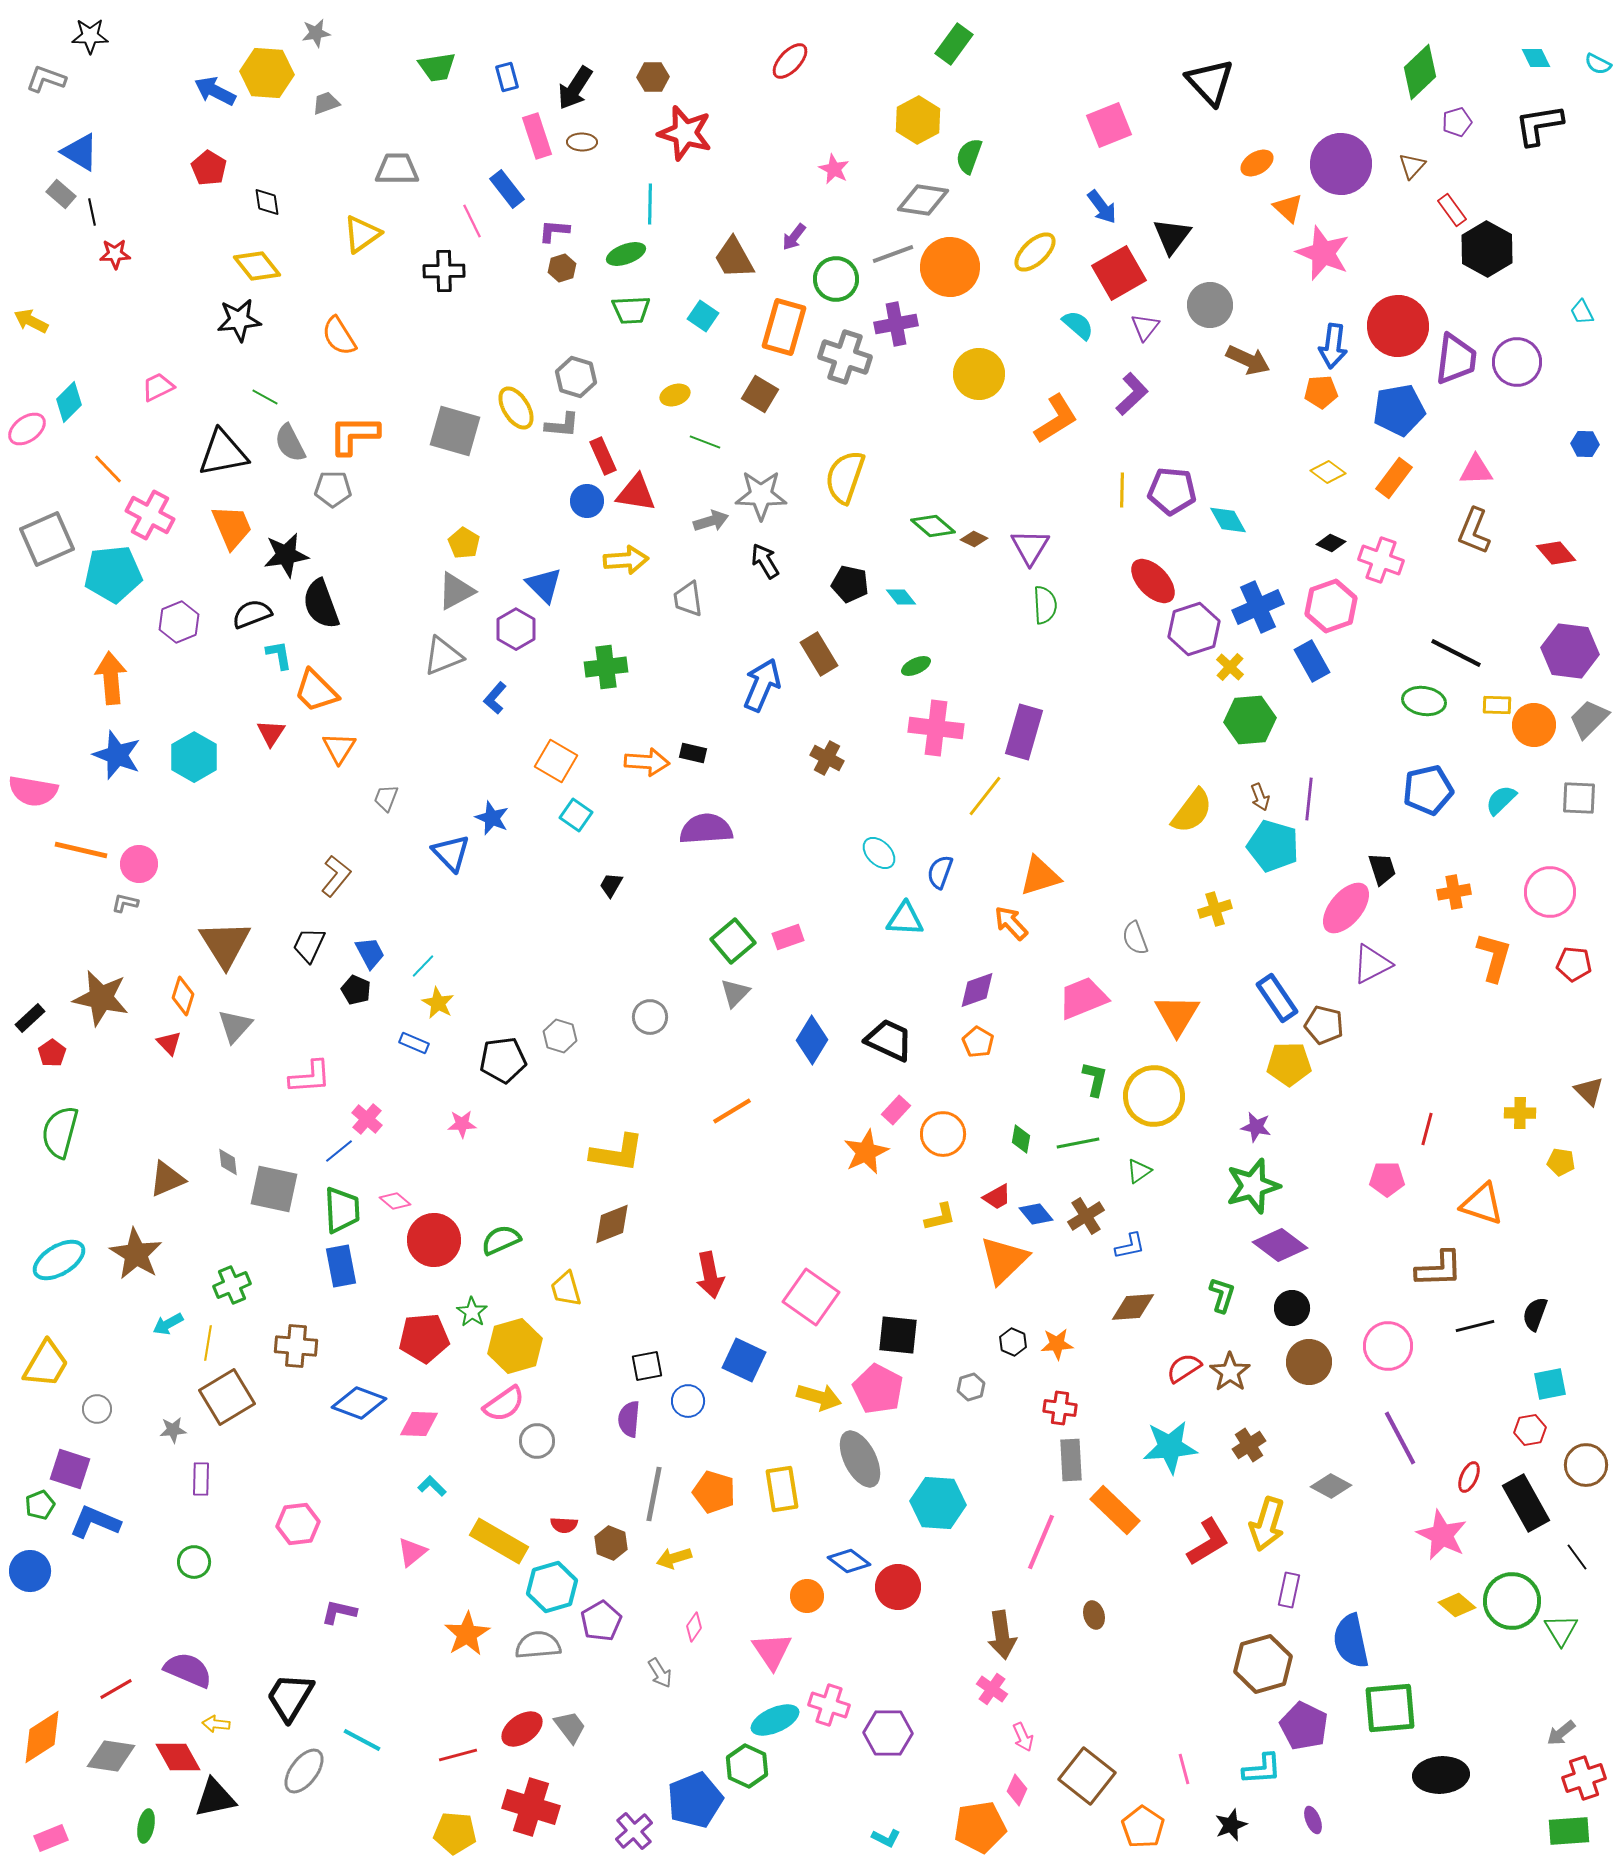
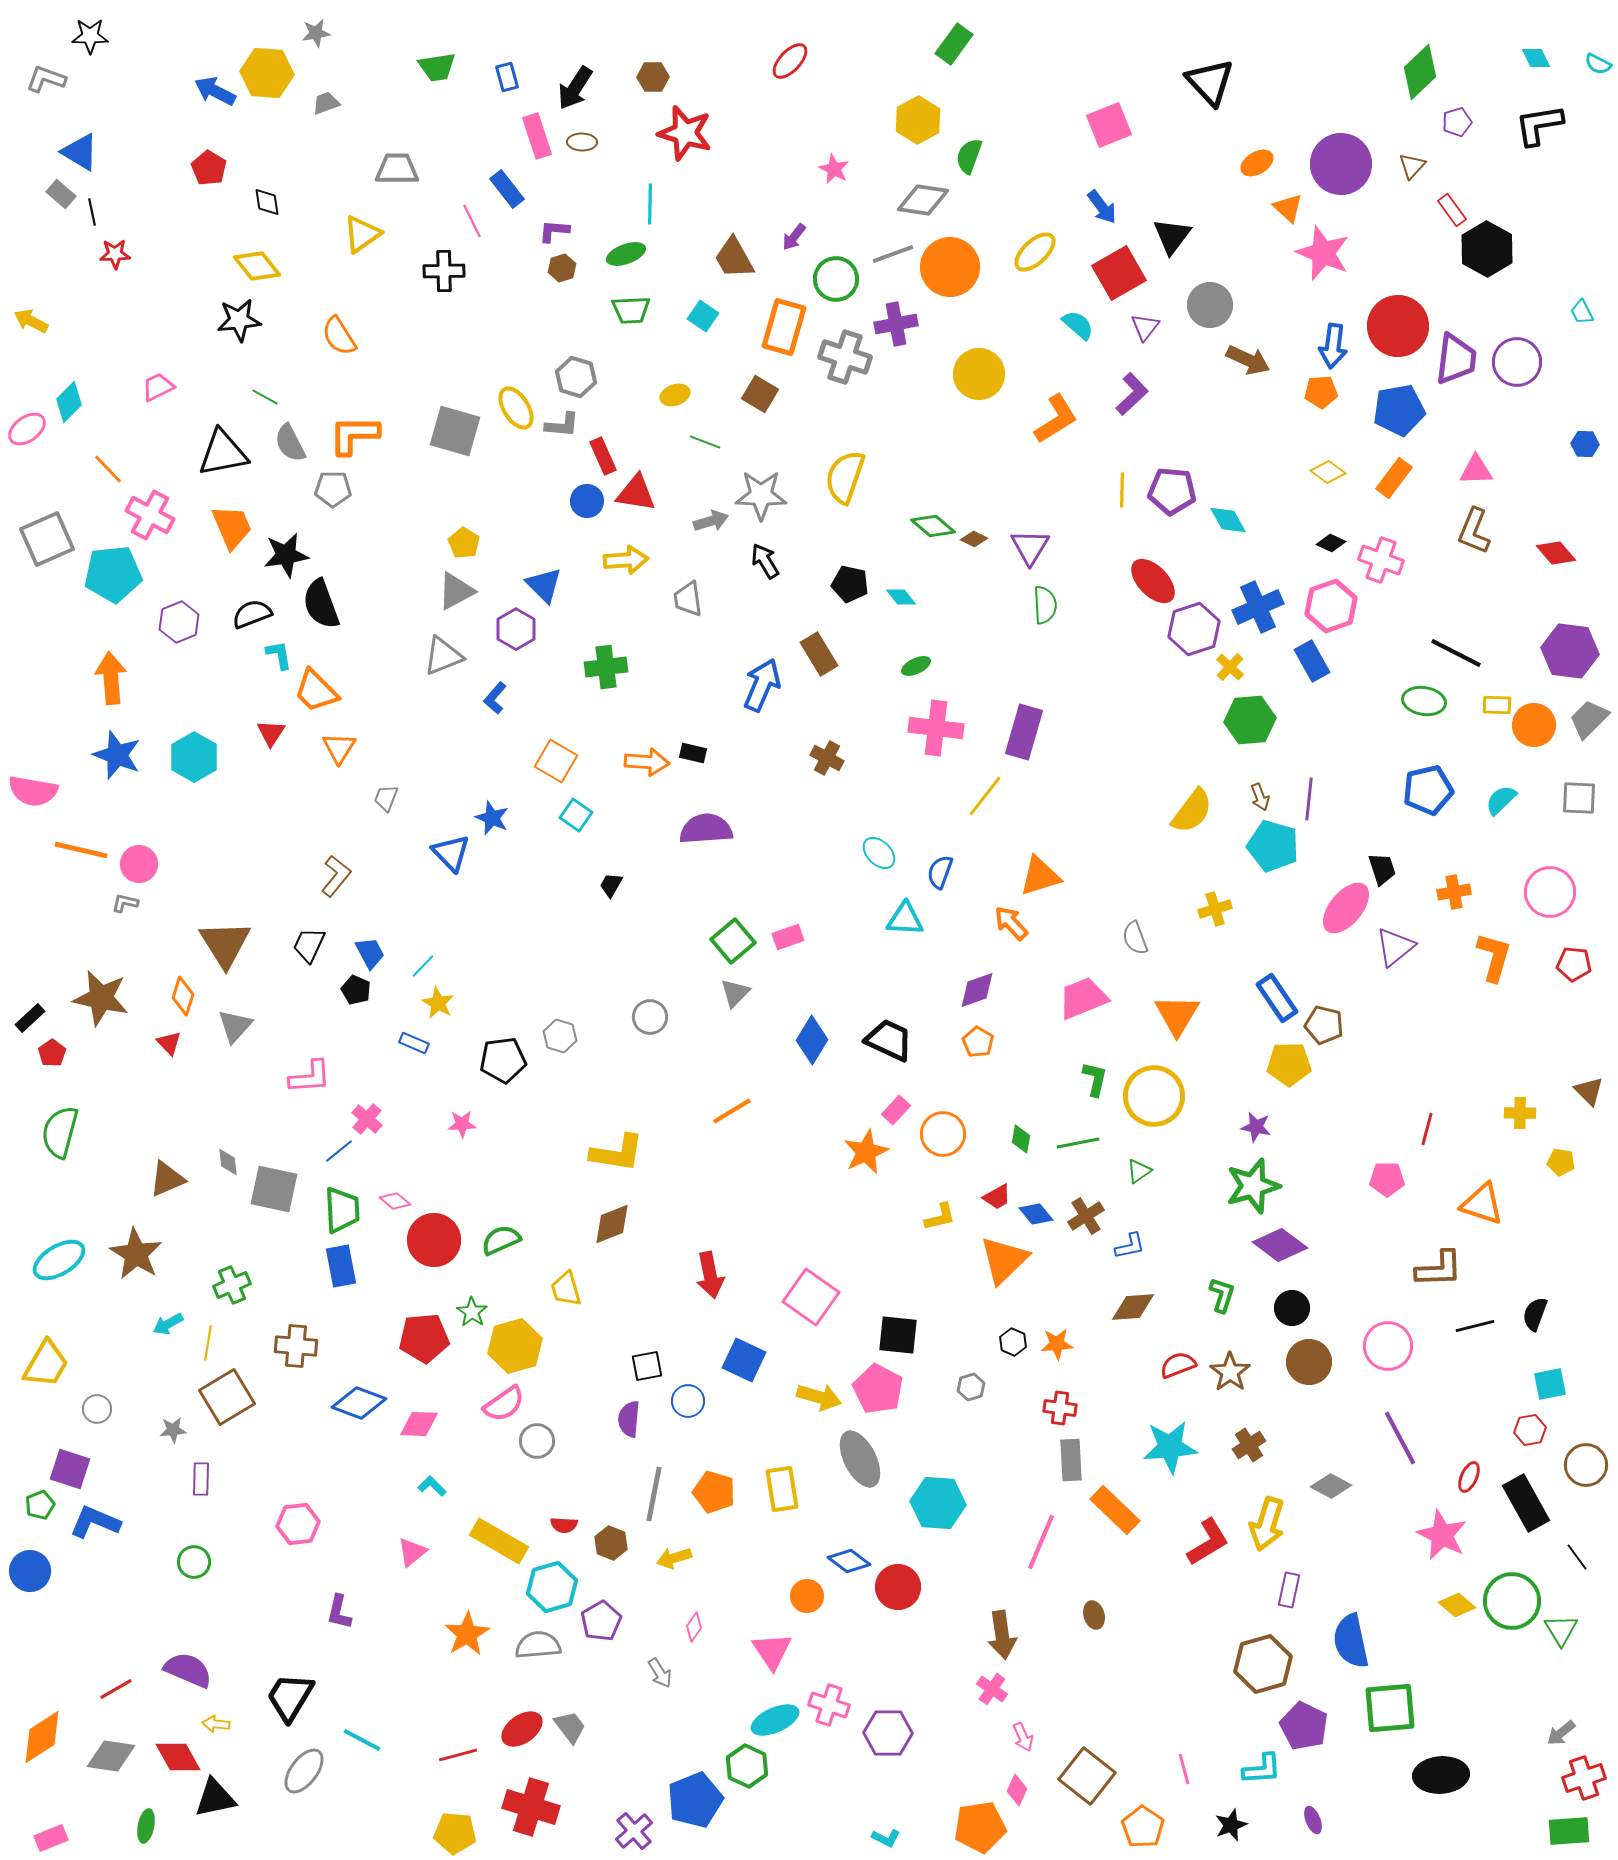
purple triangle at (1372, 964): moved 23 px right, 17 px up; rotated 12 degrees counterclockwise
red semicircle at (1184, 1368): moved 6 px left, 3 px up; rotated 12 degrees clockwise
purple L-shape at (339, 1612): rotated 90 degrees counterclockwise
